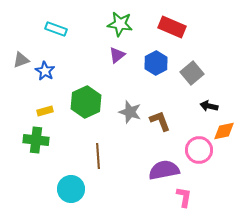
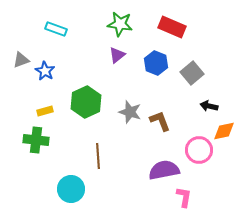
blue hexagon: rotated 10 degrees counterclockwise
